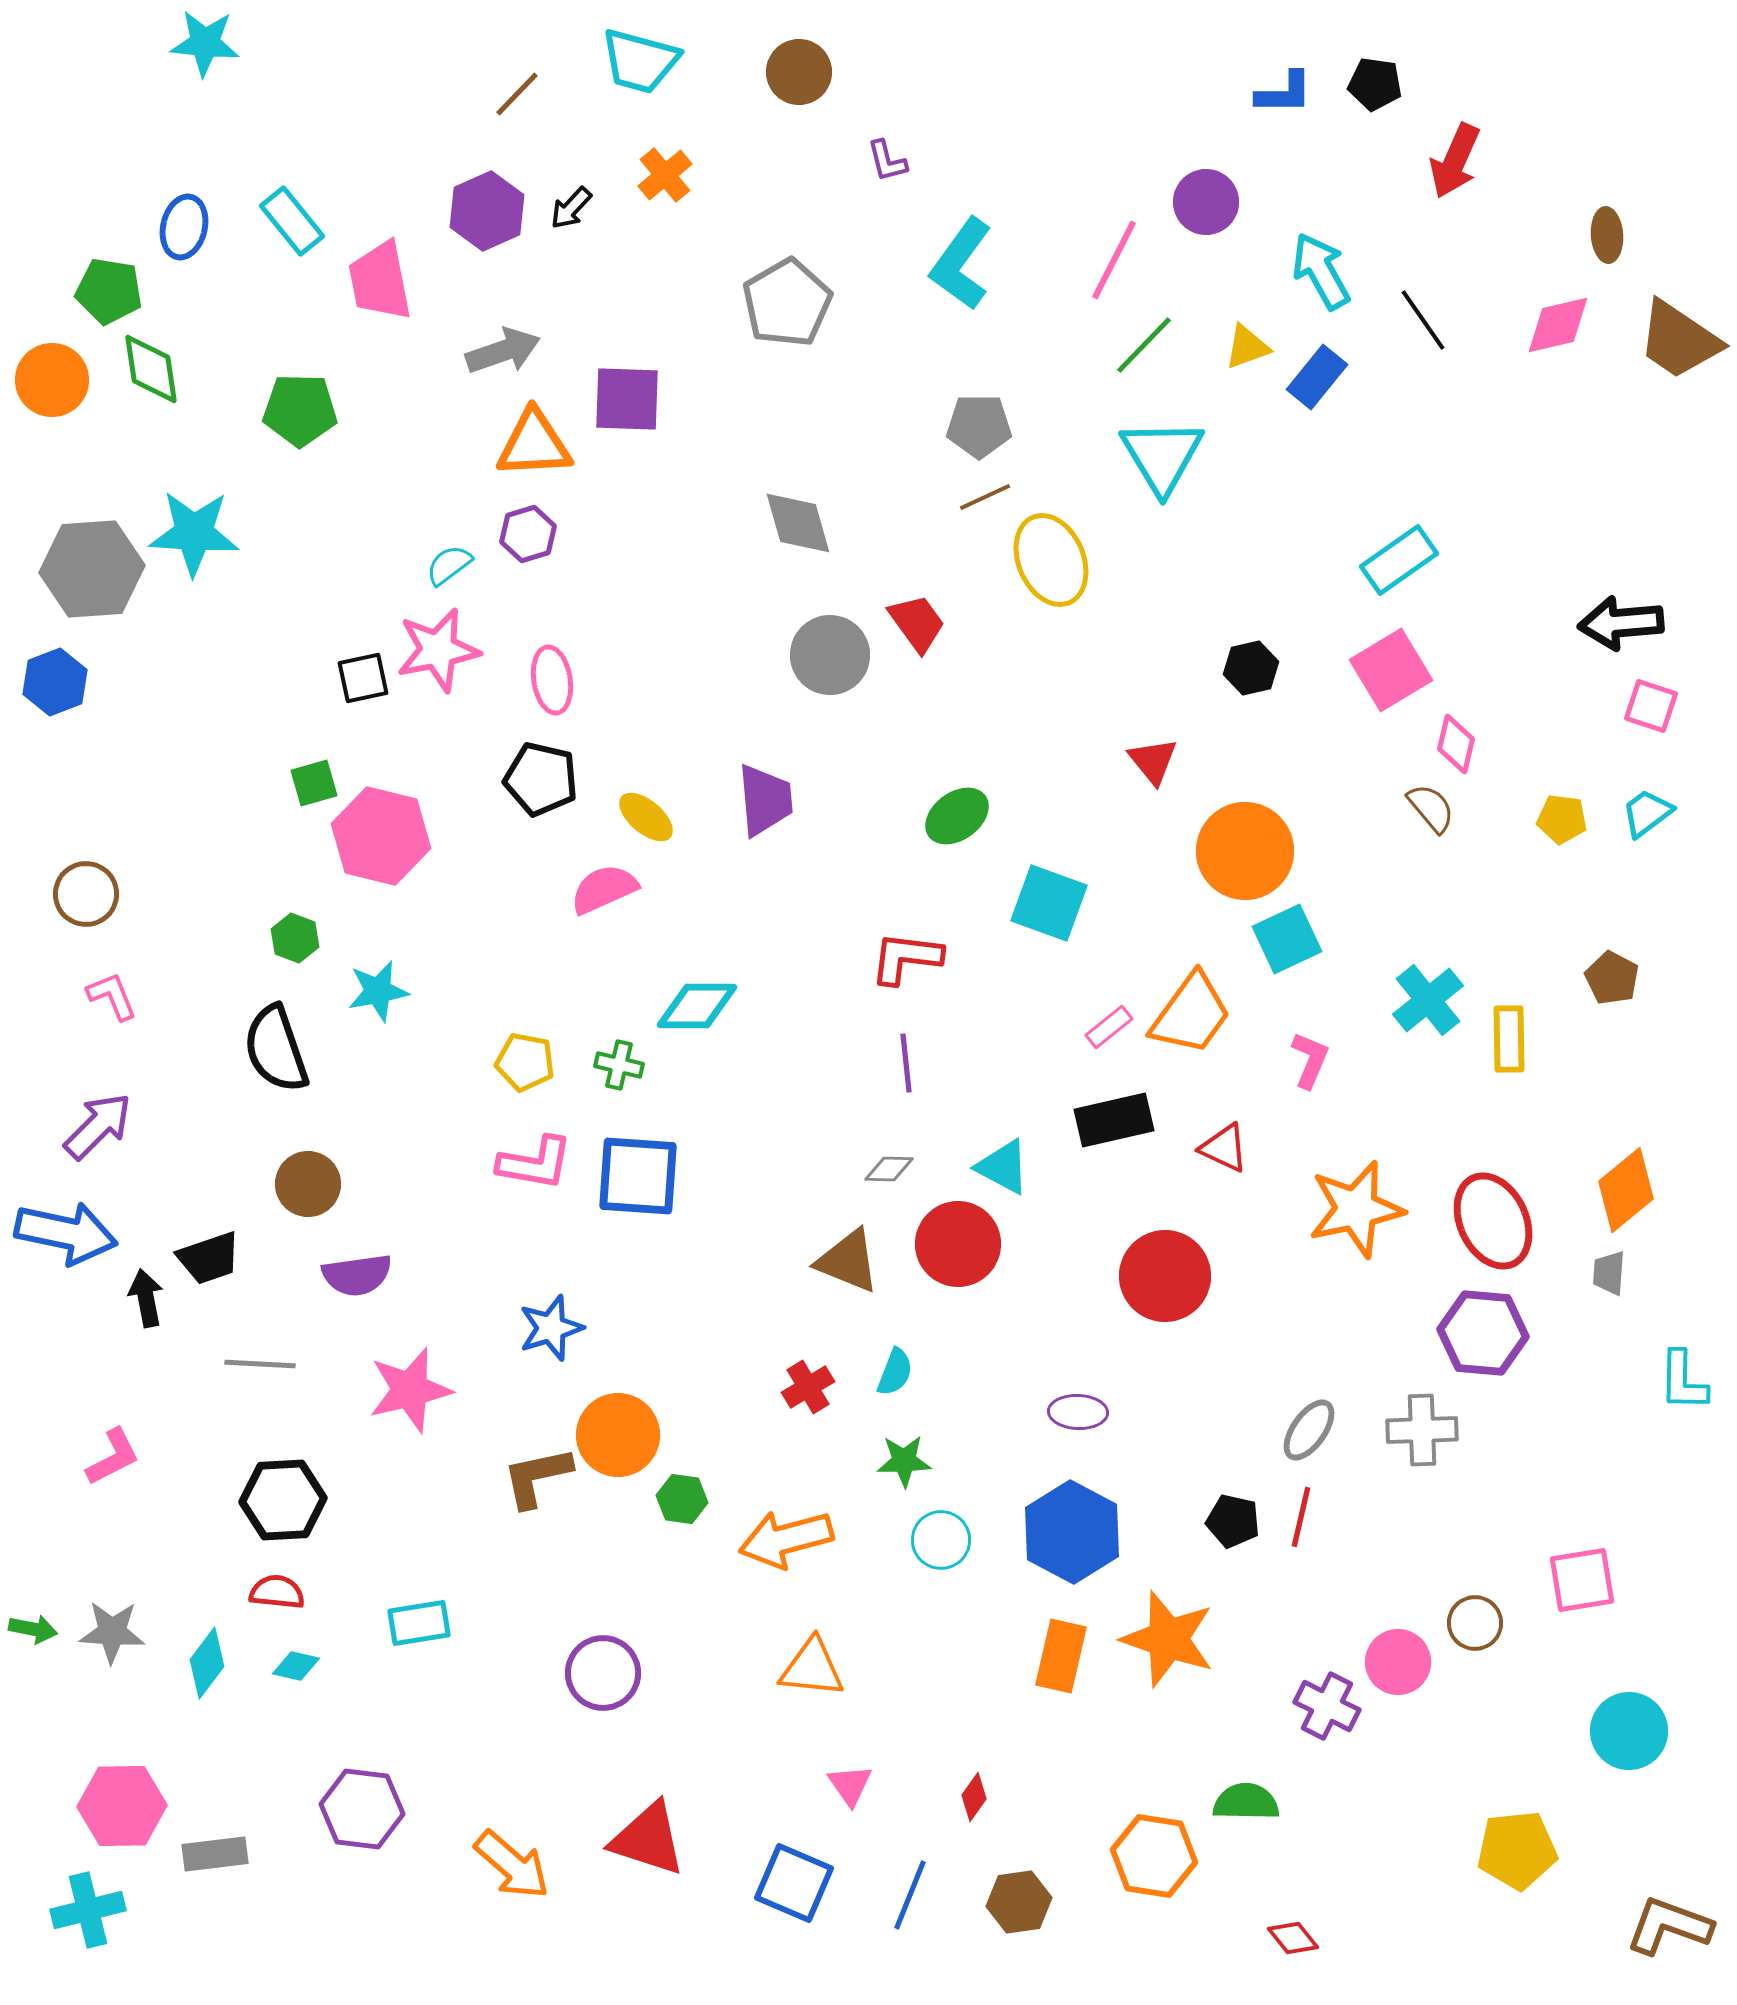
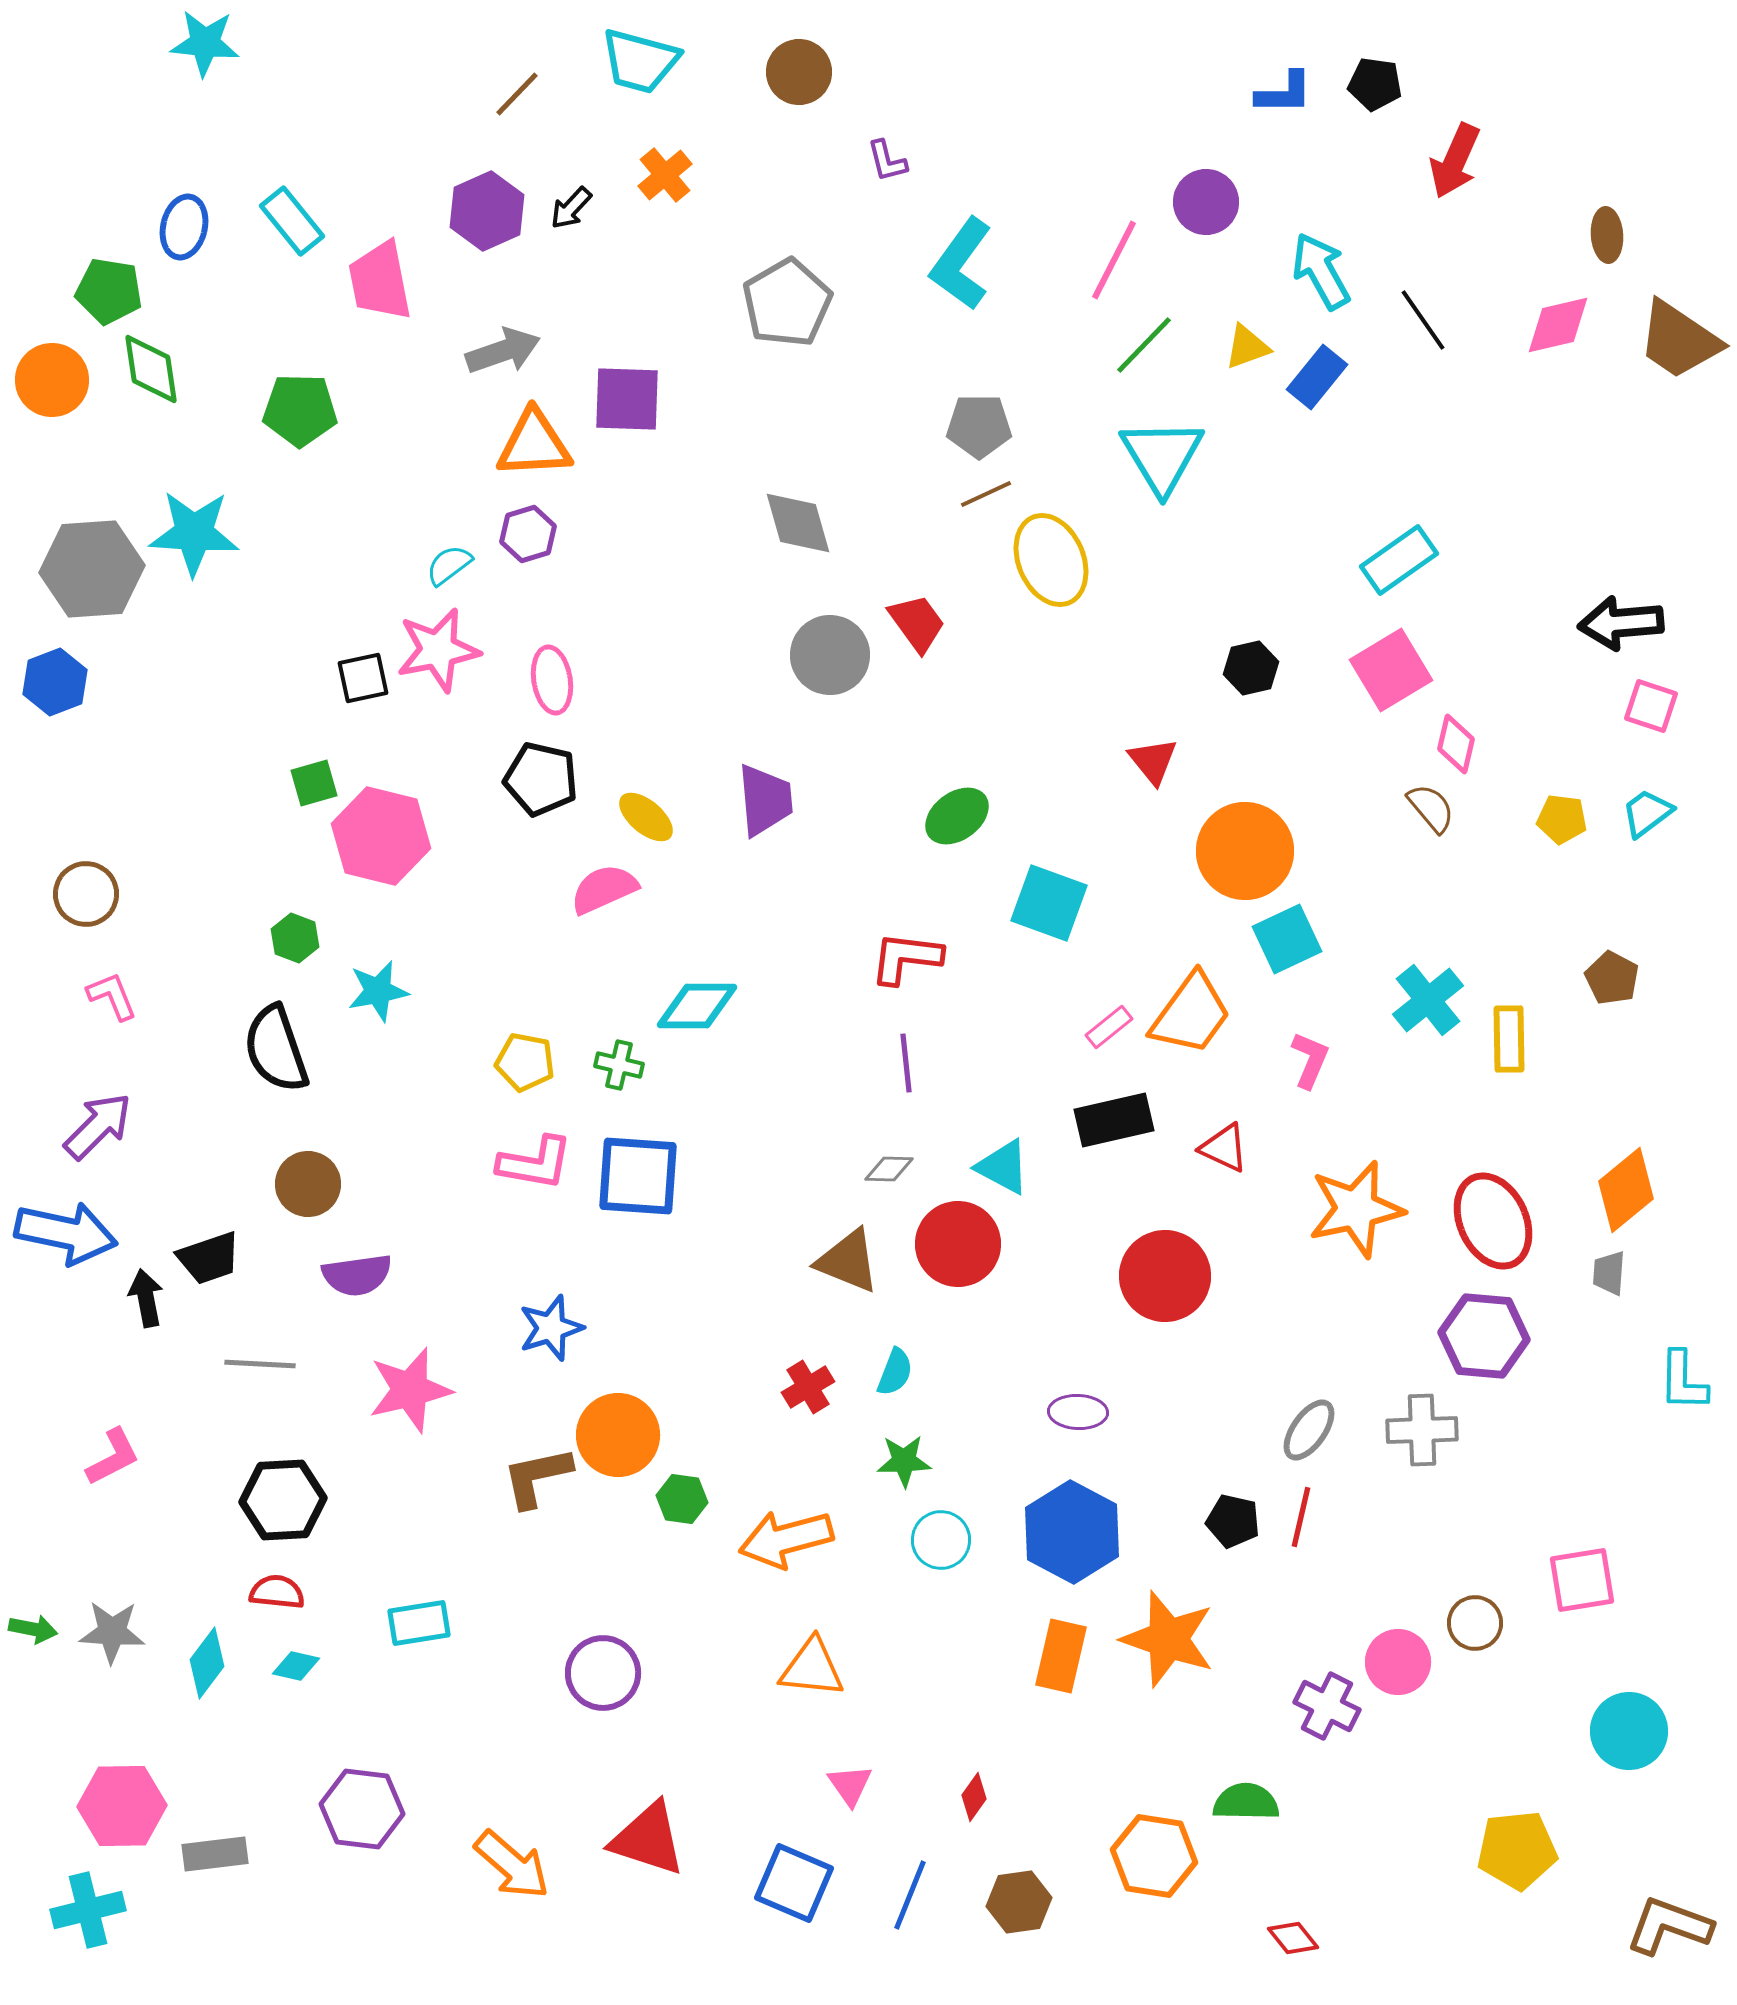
brown line at (985, 497): moved 1 px right, 3 px up
purple hexagon at (1483, 1333): moved 1 px right, 3 px down
